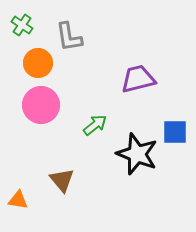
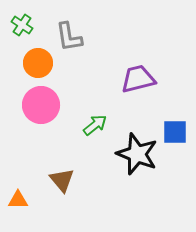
orange triangle: rotated 10 degrees counterclockwise
